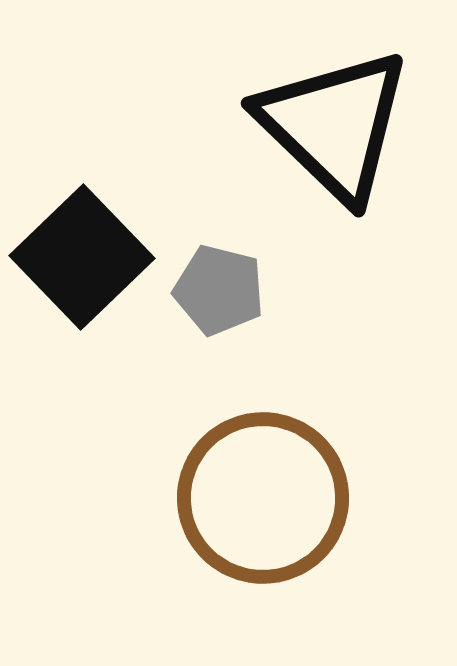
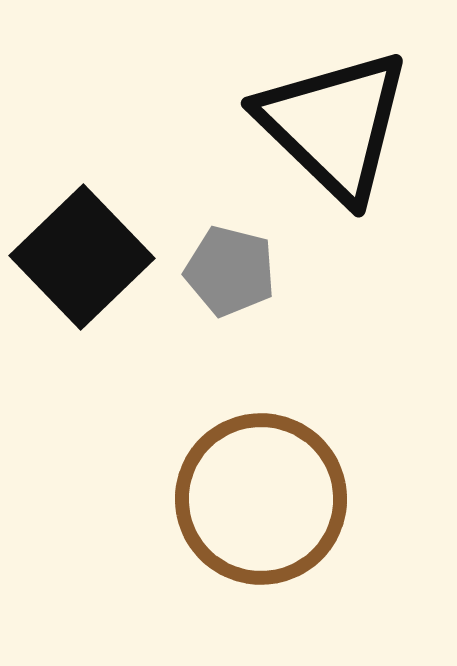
gray pentagon: moved 11 px right, 19 px up
brown circle: moved 2 px left, 1 px down
